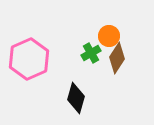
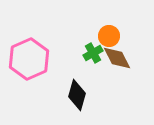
green cross: moved 2 px right
brown diamond: rotated 60 degrees counterclockwise
black diamond: moved 1 px right, 3 px up
